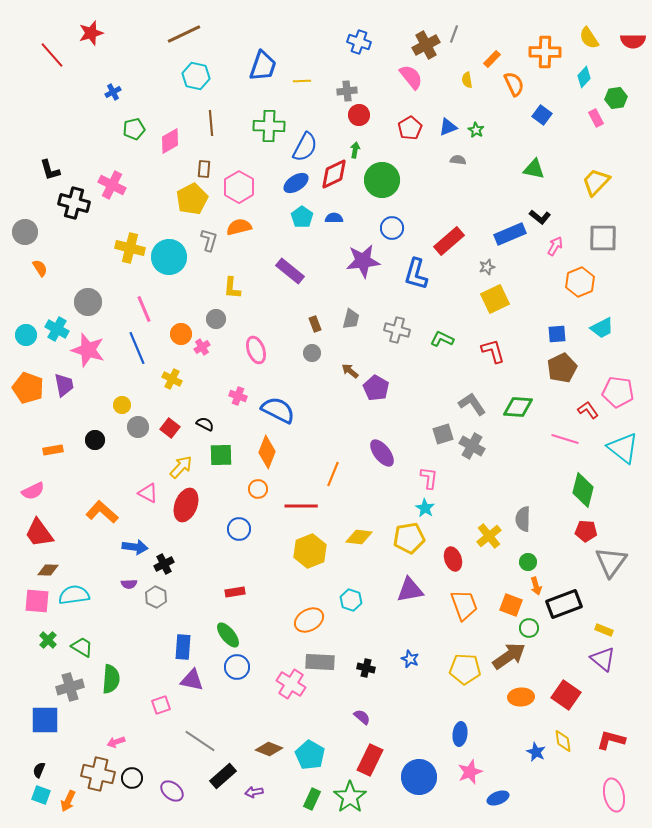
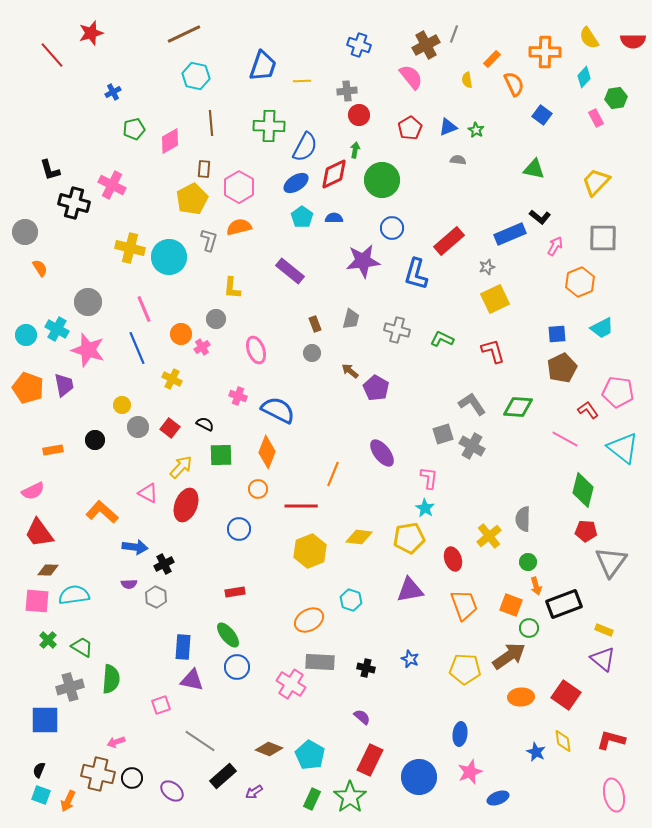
blue cross at (359, 42): moved 3 px down
pink line at (565, 439): rotated 12 degrees clockwise
purple arrow at (254, 792): rotated 24 degrees counterclockwise
